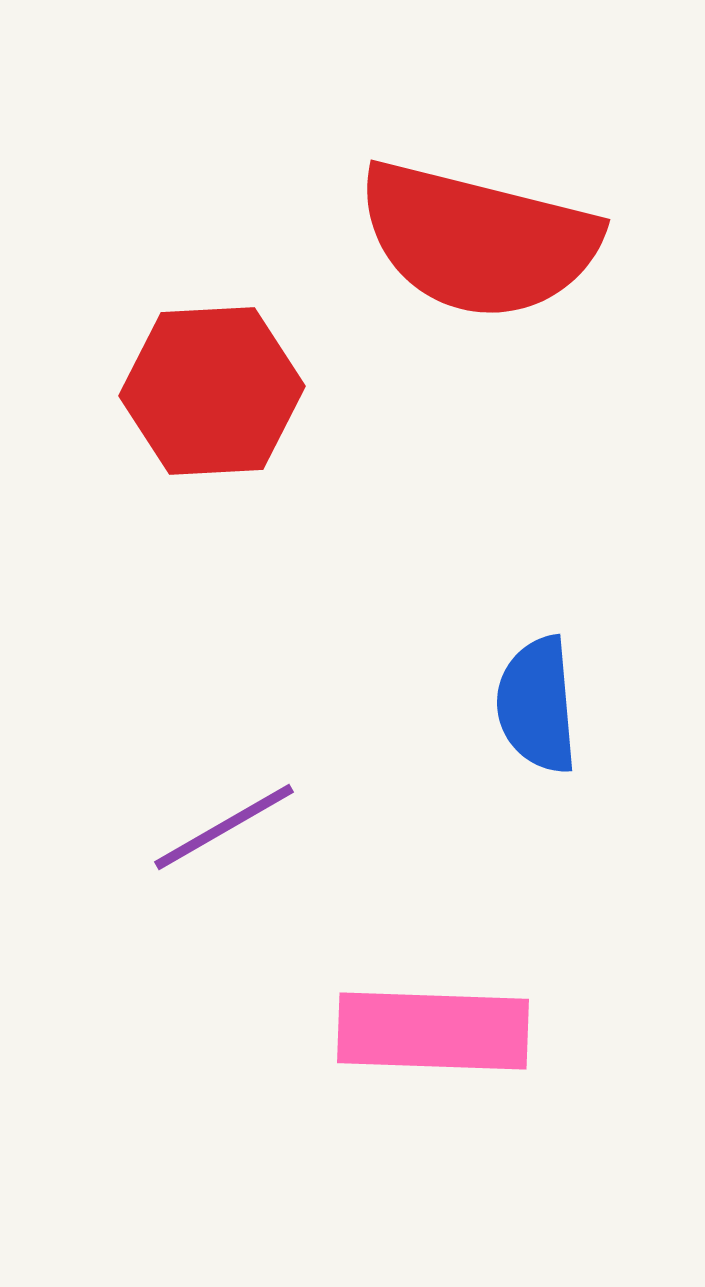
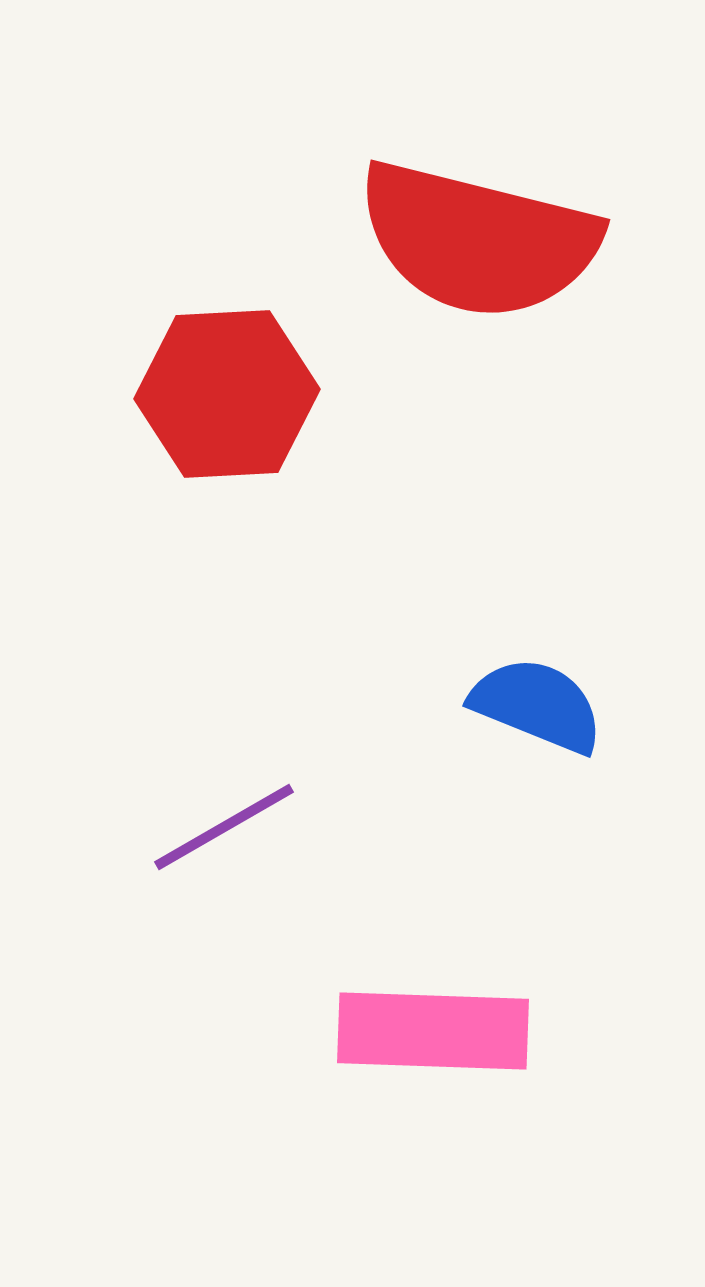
red hexagon: moved 15 px right, 3 px down
blue semicircle: rotated 117 degrees clockwise
